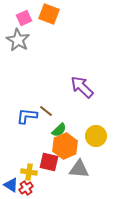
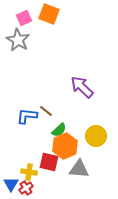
blue triangle: moved 1 px up; rotated 28 degrees clockwise
